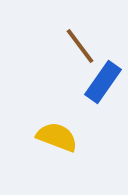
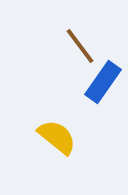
yellow semicircle: rotated 18 degrees clockwise
